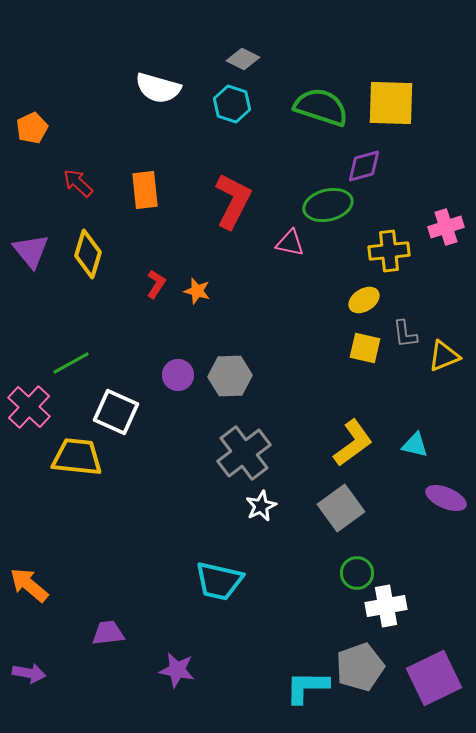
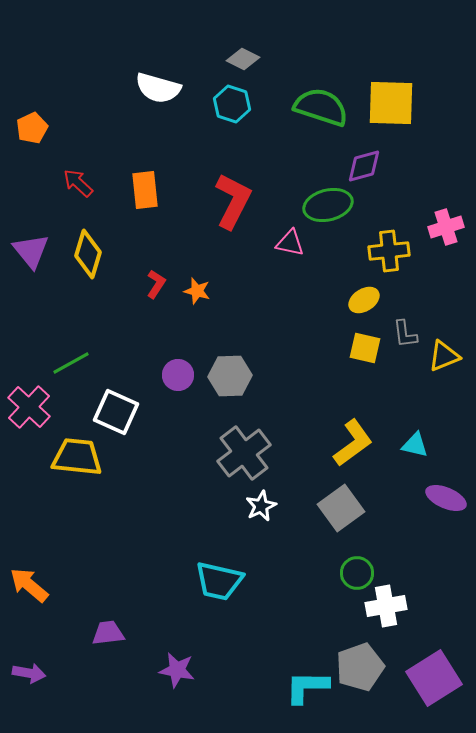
purple square at (434, 678): rotated 6 degrees counterclockwise
